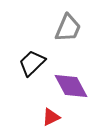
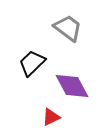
gray trapezoid: rotated 76 degrees counterclockwise
purple diamond: moved 1 px right
